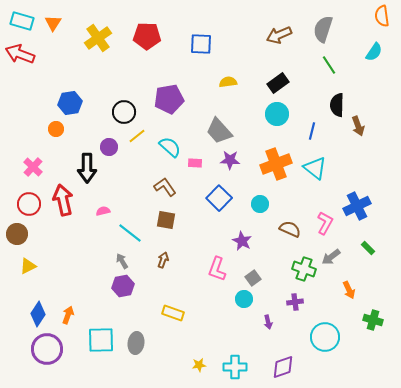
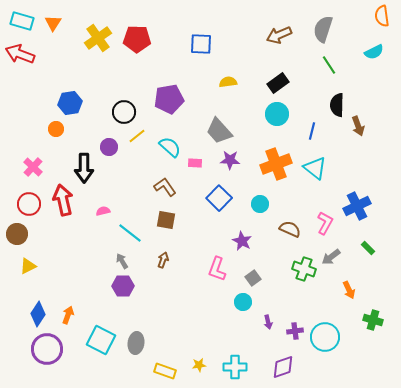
red pentagon at (147, 36): moved 10 px left, 3 px down
cyan semicircle at (374, 52): rotated 30 degrees clockwise
black arrow at (87, 168): moved 3 px left
purple hexagon at (123, 286): rotated 10 degrees clockwise
cyan circle at (244, 299): moved 1 px left, 3 px down
purple cross at (295, 302): moved 29 px down
yellow rectangle at (173, 313): moved 8 px left, 58 px down
cyan square at (101, 340): rotated 28 degrees clockwise
